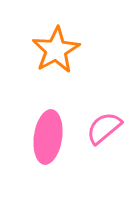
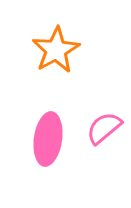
pink ellipse: moved 2 px down
